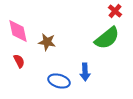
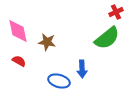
red cross: moved 1 px right, 1 px down; rotated 24 degrees clockwise
red semicircle: rotated 32 degrees counterclockwise
blue arrow: moved 3 px left, 3 px up
